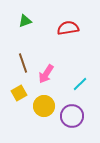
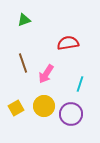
green triangle: moved 1 px left, 1 px up
red semicircle: moved 15 px down
cyan line: rotated 28 degrees counterclockwise
yellow square: moved 3 px left, 15 px down
purple circle: moved 1 px left, 2 px up
